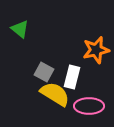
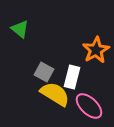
orange star: rotated 16 degrees counterclockwise
pink ellipse: rotated 44 degrees clockwise
